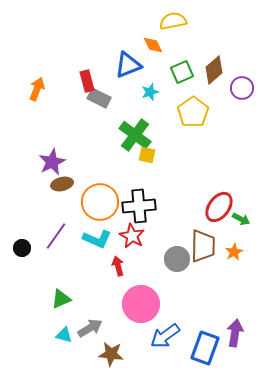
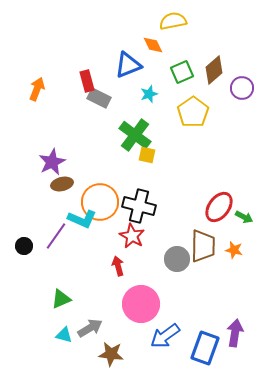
cyan star: moved 1 px left, 2 px down
black cross: rotated 20 degrees clockwise
green arrow: moved 3 px right, 2 px up
cyan L-shape: moved 15 px left, 20 px up
black circle: moved 2 px right, 2 px up
orange star: moved 2 px up; rotated 30 degrees counterclockwise
